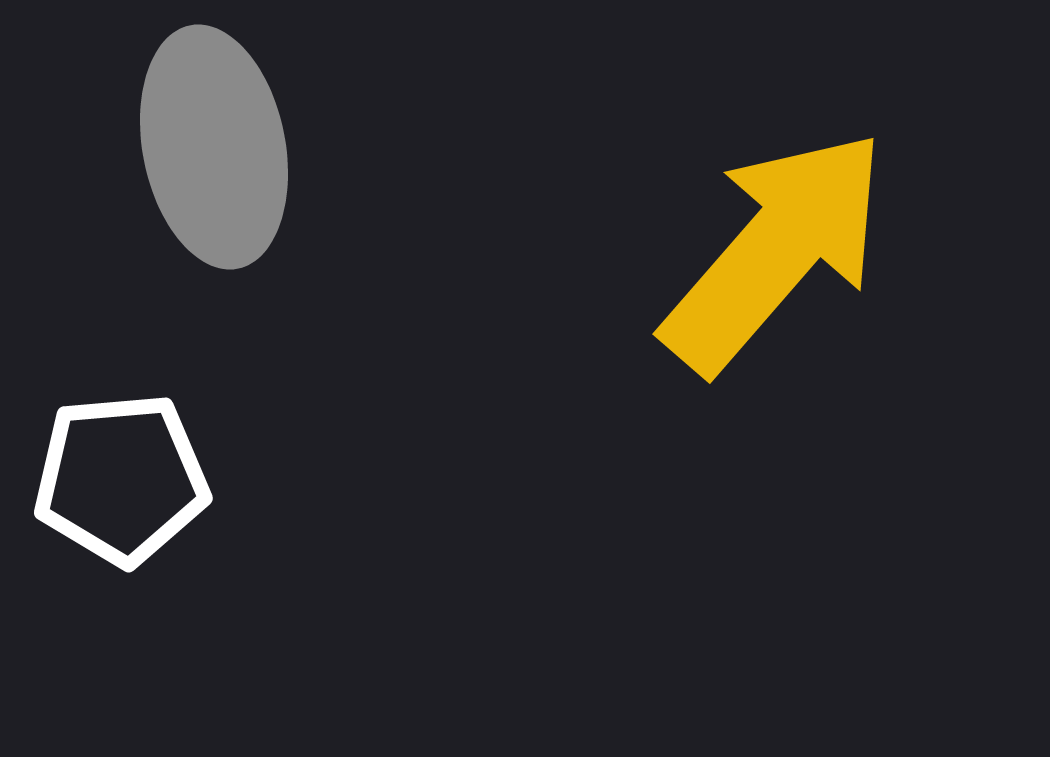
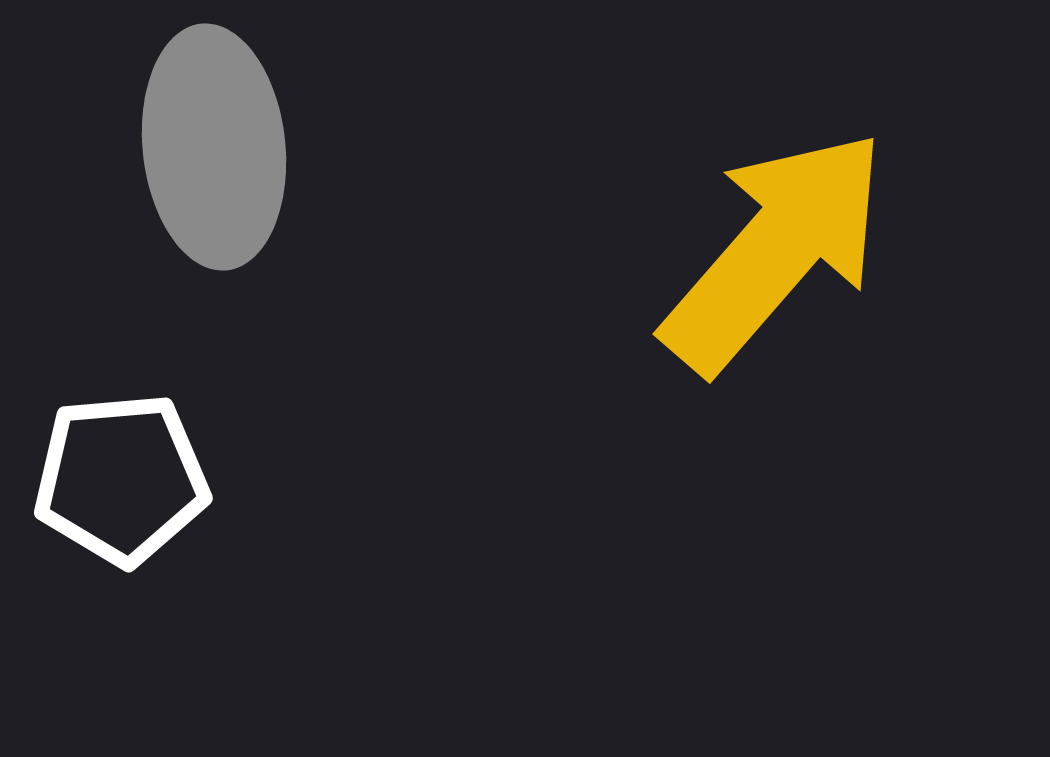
gray ellipse: rotated 5 degrees clockwise
